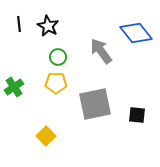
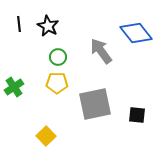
yellow pentagon: moved 1 px right
